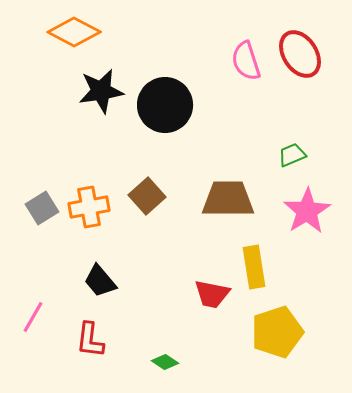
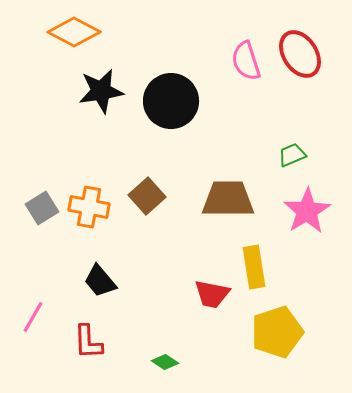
black circle: moved 6 px right, 4 px up
orange cross: rotated 21 degrees clockwise
red L-shape: moved 2 px left, 2 px down; rotated 9 degrees counterclockwise
